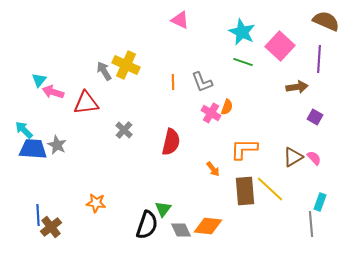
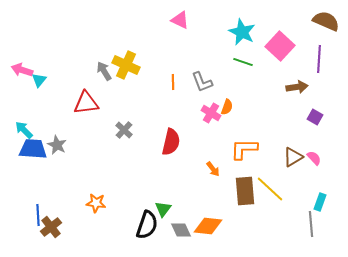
pink arrow: moved 31 px left, 22 px up
